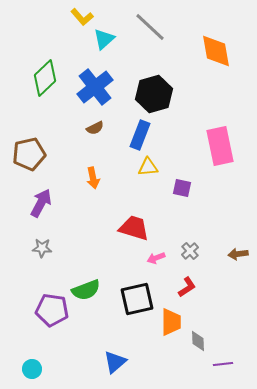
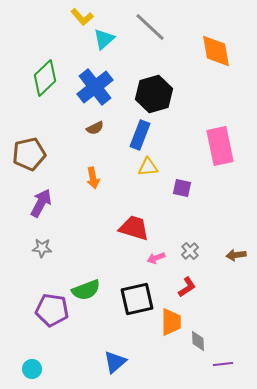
brown arrow: moved 2 px left, 1 px down
